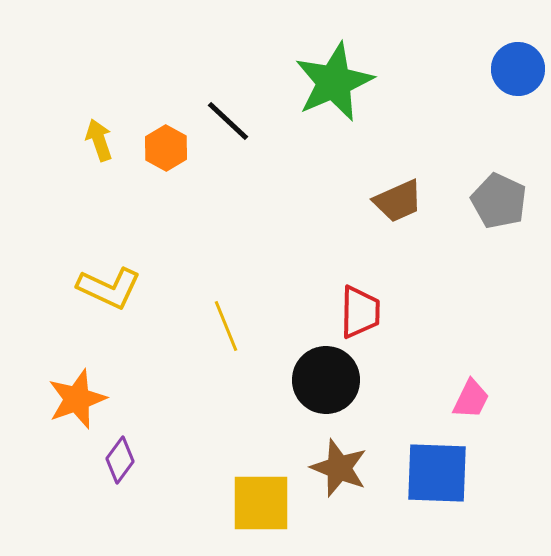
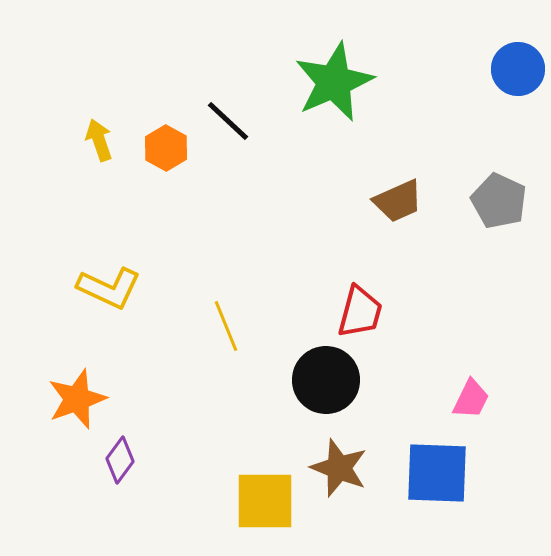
red trapezoid: rotated 14 degrees clockwise
yellow square: moved 4 px right, 2 px up
